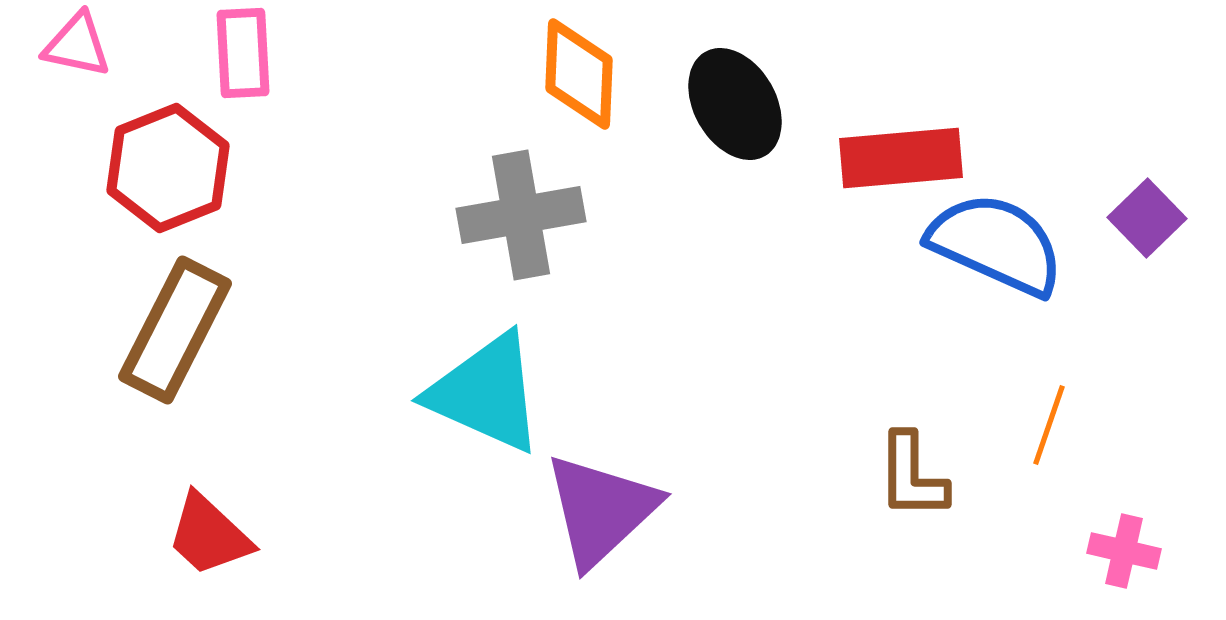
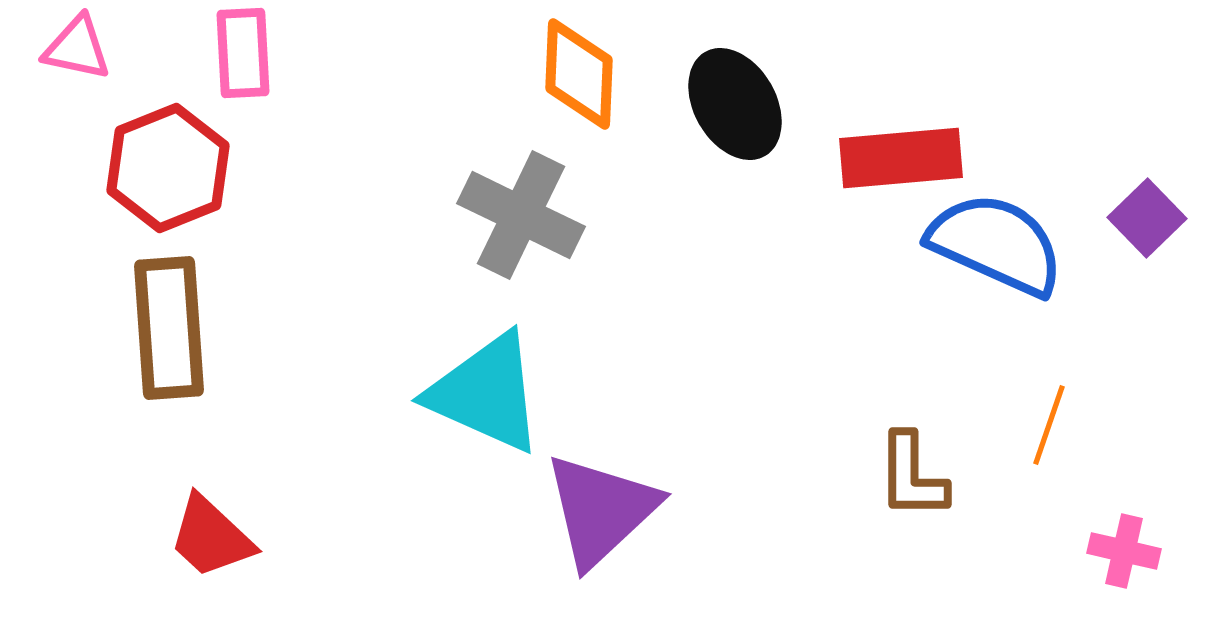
pink triangle: moved 3 px down
gray cross: rotated 36 degrees clockwise
brown rectangle: moved 6 px left, 2 px up; rotated 31 degrees counterclockwise
red trapezoid: moved 2 px right, 2 px down
